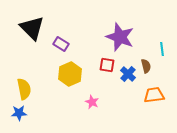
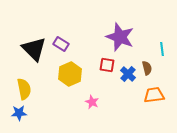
black triangle: moved 2 px right, 21 px down
brown semicircle: moved 1 px right, 2 px down
